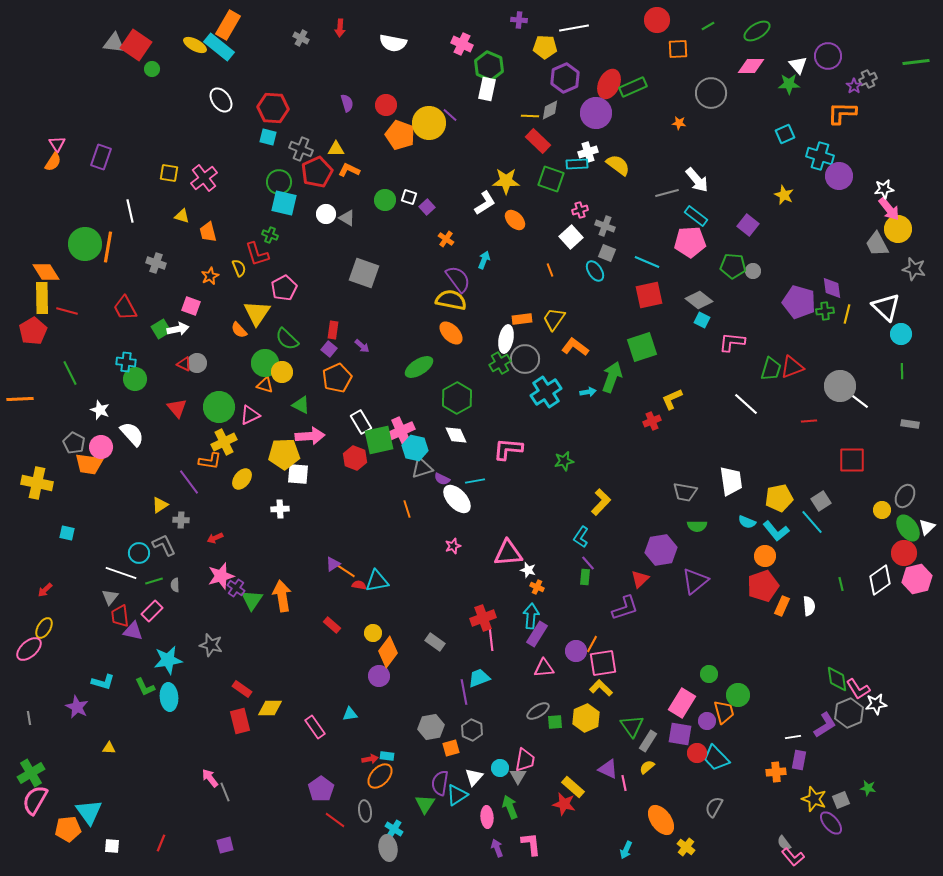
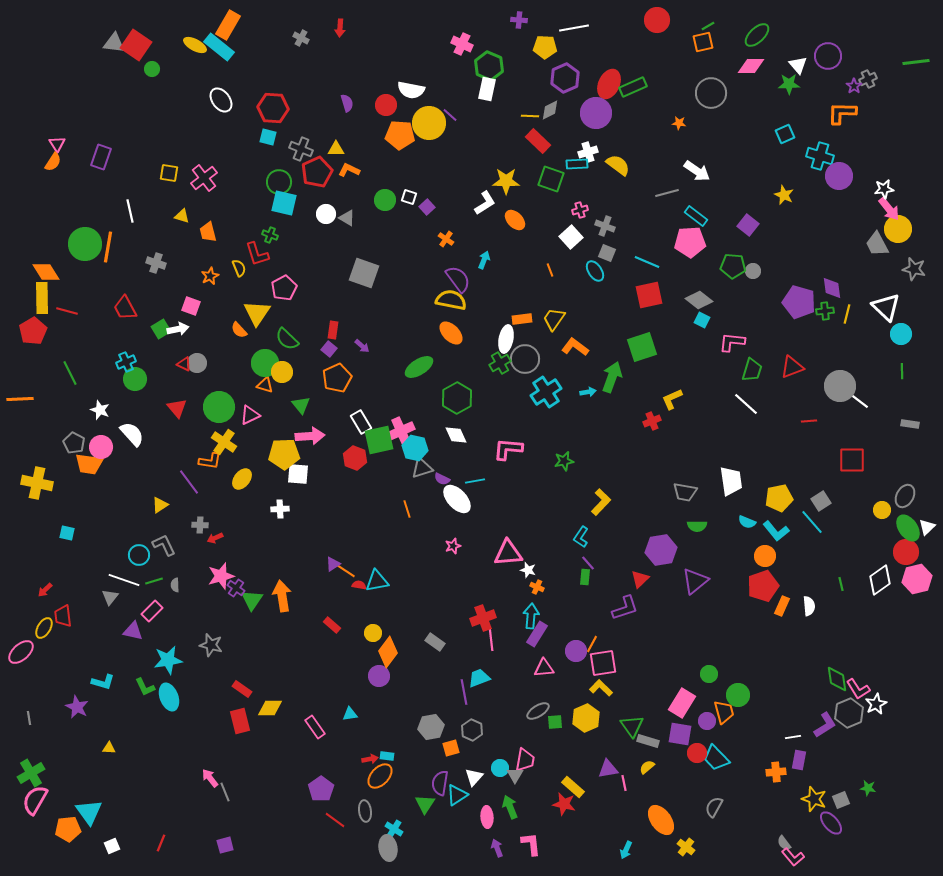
green ellipse at (757, 31): moved 4 px down; rotated 12 degrees counterclockwise
white semicircle at (393, 43): moved 18 px right, 47 px down
orange square at (678, 49): moved 25 px right, 7 px up; rotated 10 degrees counterclockwise
orange pentagon at (400, 135): rotated 16 degrees counterclockwise
white arrow at (697, 180): moved 9 px up; rotated 16 degrees counterclockwise
cyan cross at (126, 362): rotated 30 degrees counterclockwise
green trapezoid at (771, 369): moved 19 px left, 1 px down
green triangle at (301, 405): rotated 24 degrees clockwise
yellow cross at (224, 442): rotated 30 degrees counterclockwise
gray cross at (181, 520): moved 19 px right, 5 px down
cyan circle at (139, 553): moved 2 px down
red circle at (904, 553): moved 2 px right, 1 px up
white line at (121, 573): moved 3 px right, 7 px down
red trapezoid at (120, 616): moved 57 px left
pink ellipse at (29, 649): moved 8 px left, 3 px down
cyan ellipse at (169, 697): rotated 16 degrees counterclockwise
white star at (876, 704): rotated 20 degrees counterclockwise
gray rectangle at (648, 741): rotated 75 degrees clockwise
purple triangle at (608, 769): rotated 35 degrees counterclockwise
gray triangle at (518, 776): moved 3 px left, 1 px up
white square at (112, 846): rotated 28 degrees counterclockwise
